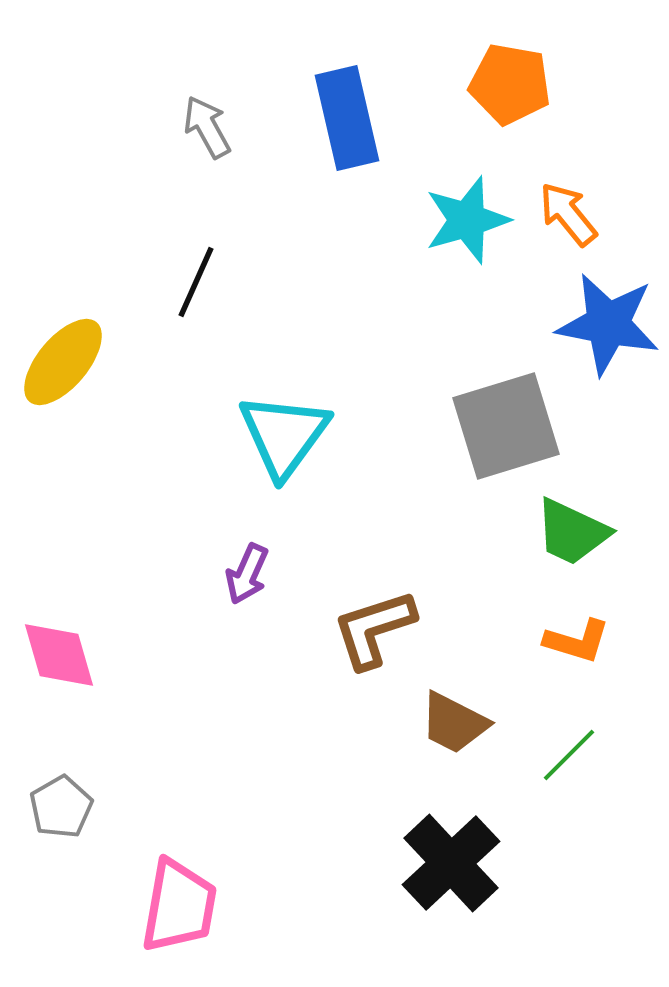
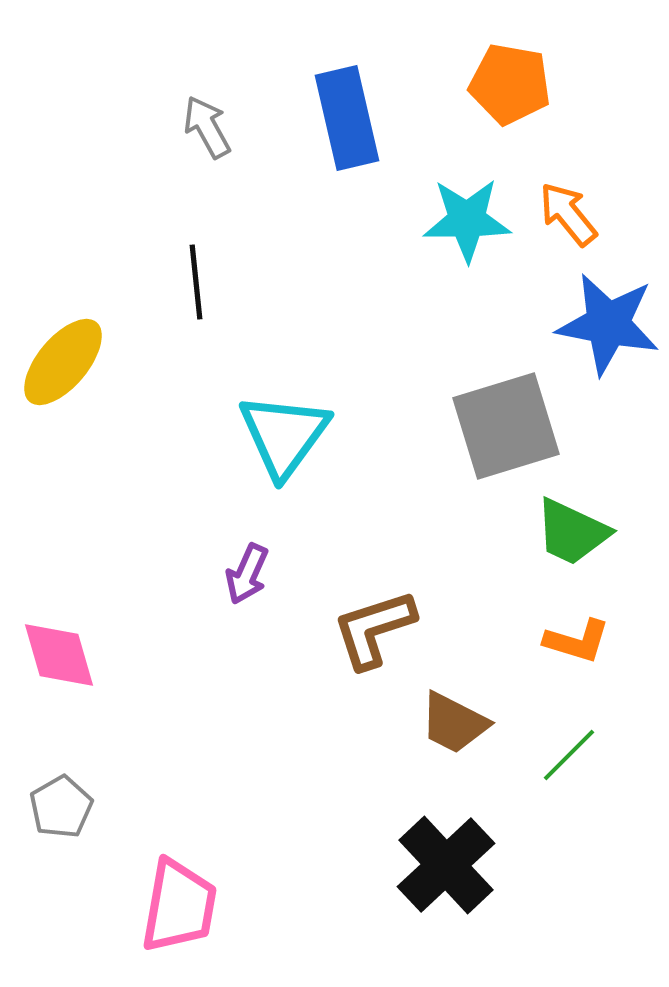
cyan star: rotated 16 degrees clockwise
black line: rotated 30 degrees counterclockwise
black cross: moved 5 px left, 2 px down
